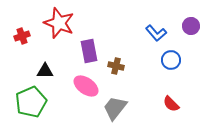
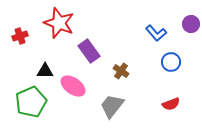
purple circle: moved 2 px up
red cross: moved 2 px left
purple rectangle: rotated 25 degrees counterclockwise
blue circle: moved 2 px down
brown cross: moved 5 px right, 5 px down; rotated 21 degrees clockwise
pink ellipse: moved 13 px left
red semicircle: rotated 66 degrees counterclockwise
gray trapezoid: moved 3 px left, 2 px up
